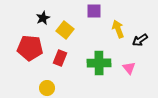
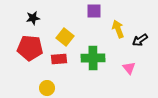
black star: moved 10 px left; rotated 16 degrees clockwise
yellow square: moved 7 px down
red rectangle: moved 1 px left, 1 px down; rotated 63 degrees clockwise
green cross: moved 6 px left, 5 px up
